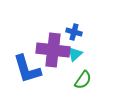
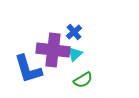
blue cross: rotated 35 degrees clockwise
blue L-shape: moved 1 px right
green semicircle: rotated 24 degrees clockwise
